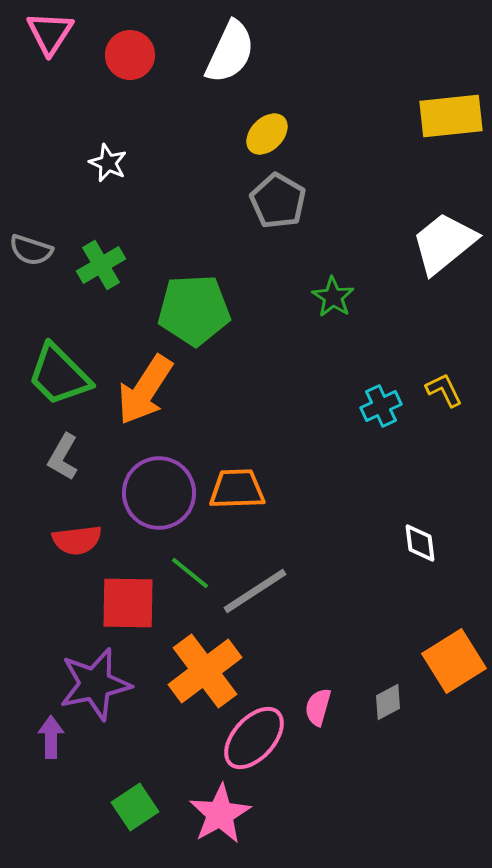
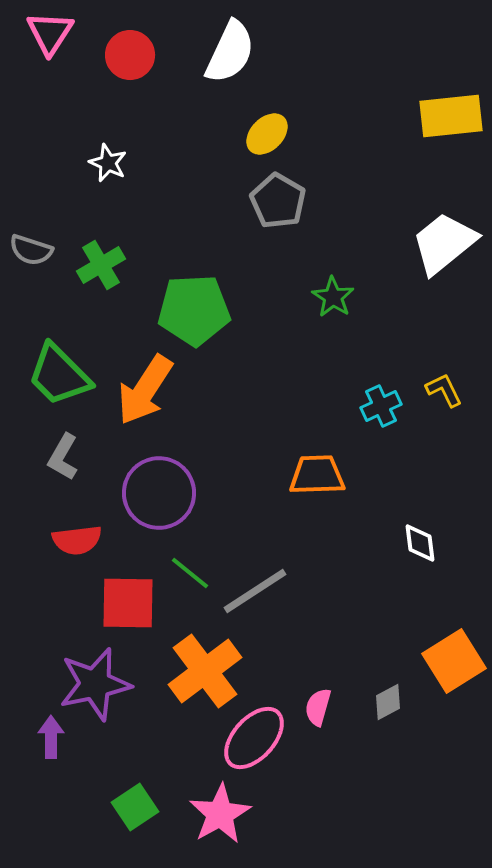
orange trapezoid: moved 80 px right, 14 px up
